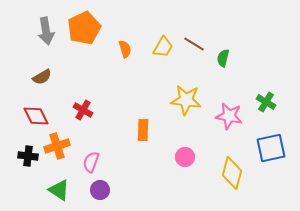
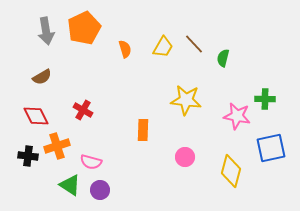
brown line: rotated 15 degrees clockwise
green cross: moved 1 px left, 3 px up; rotated 30 degrees counterclockwise
pink star: moved 8 px right
pink semicircle: rotated 95 degrees counterclockwise
yellow diamond: moved 1 px left, 2 px up
green triangle: moved 11 px right, 5 px up
